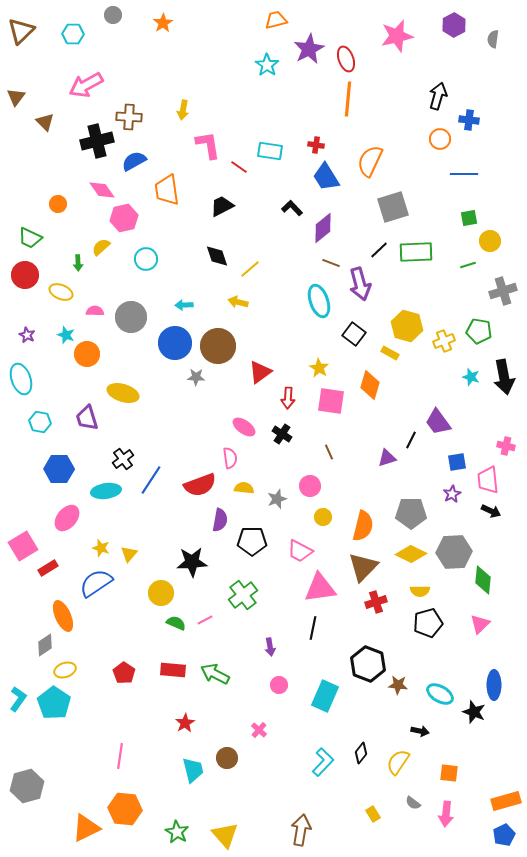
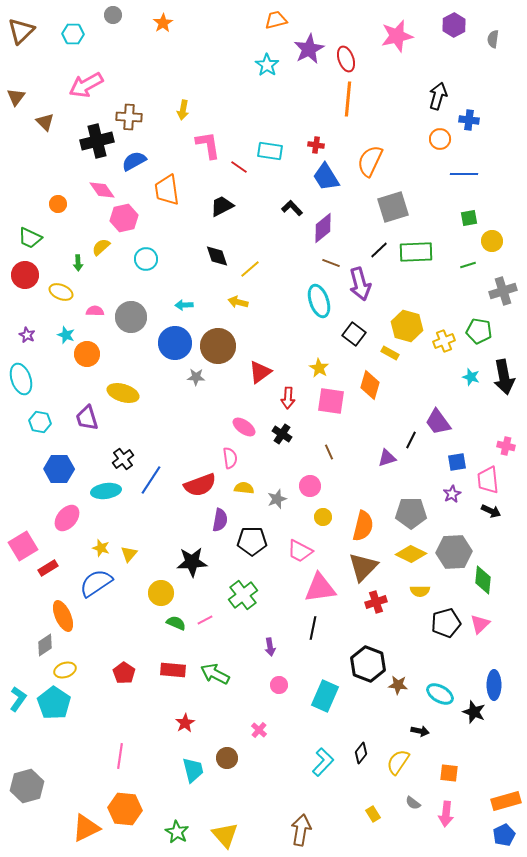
yellow circle at (490, 241): moved 2 px right
black pentagon at (428, 623): moved 18 px right
